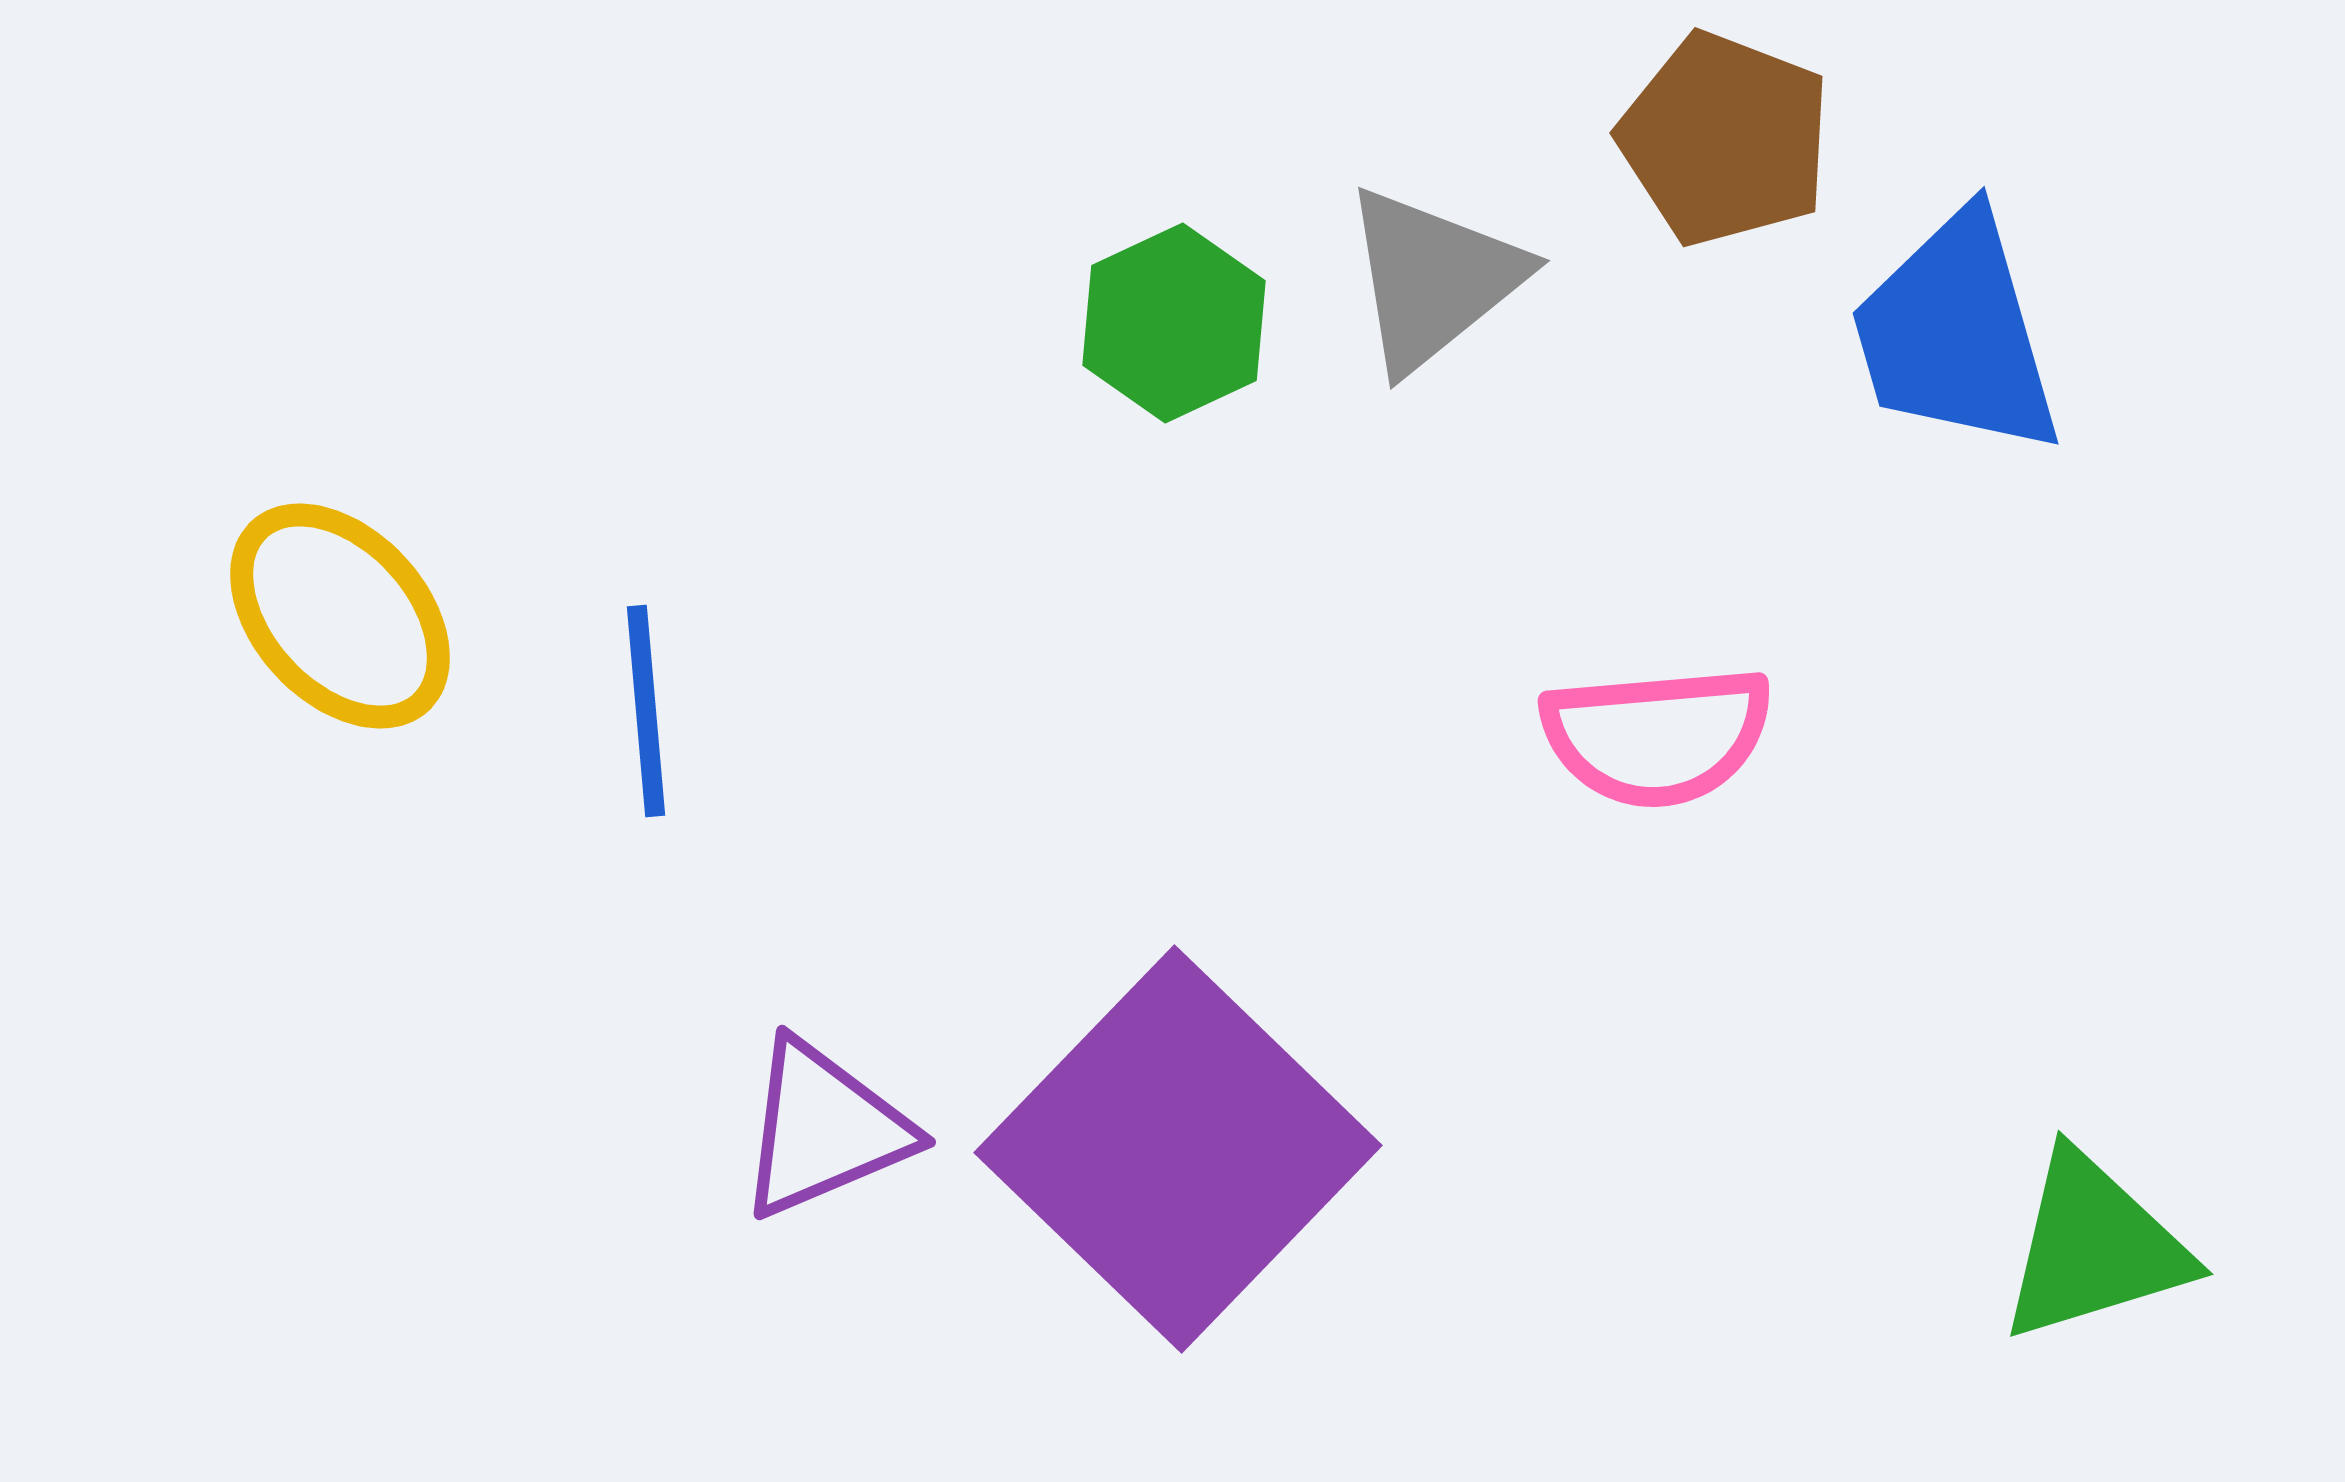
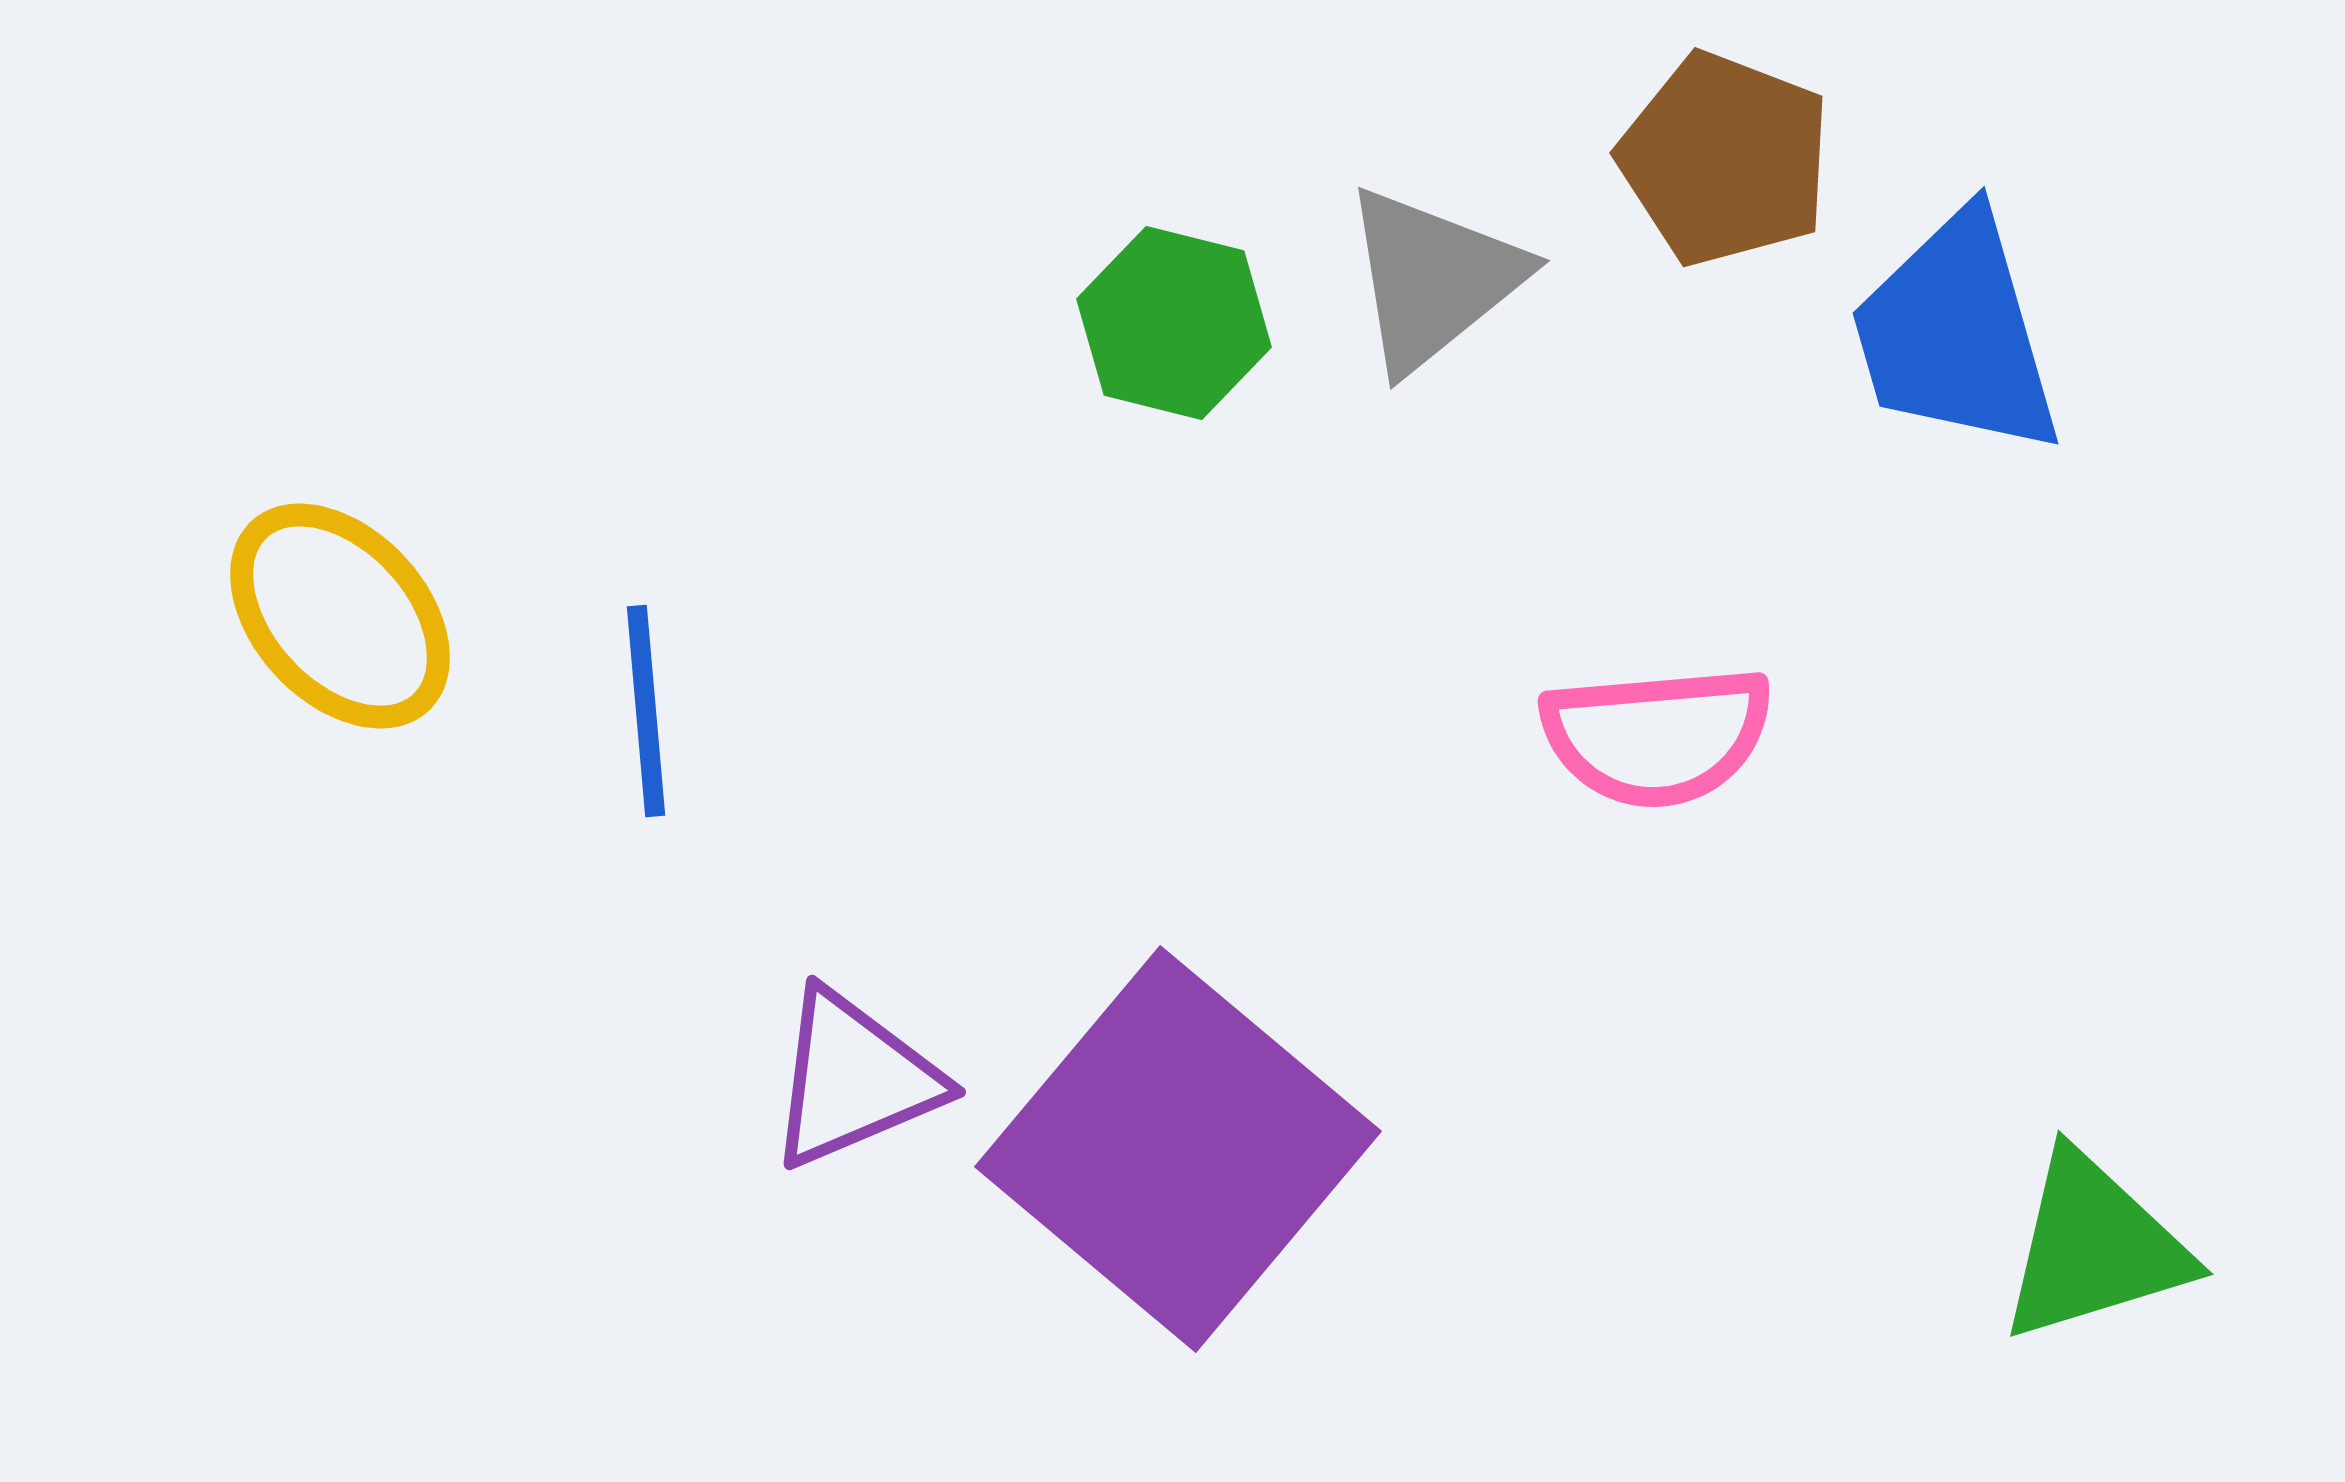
brown pentagon: moved 20 px down
green hexagon: rotated 21 degrees counterclockwise
purple triangle: moved 30 px right, 50 px up
purple square: rotated 4 degrees counterclockwise
